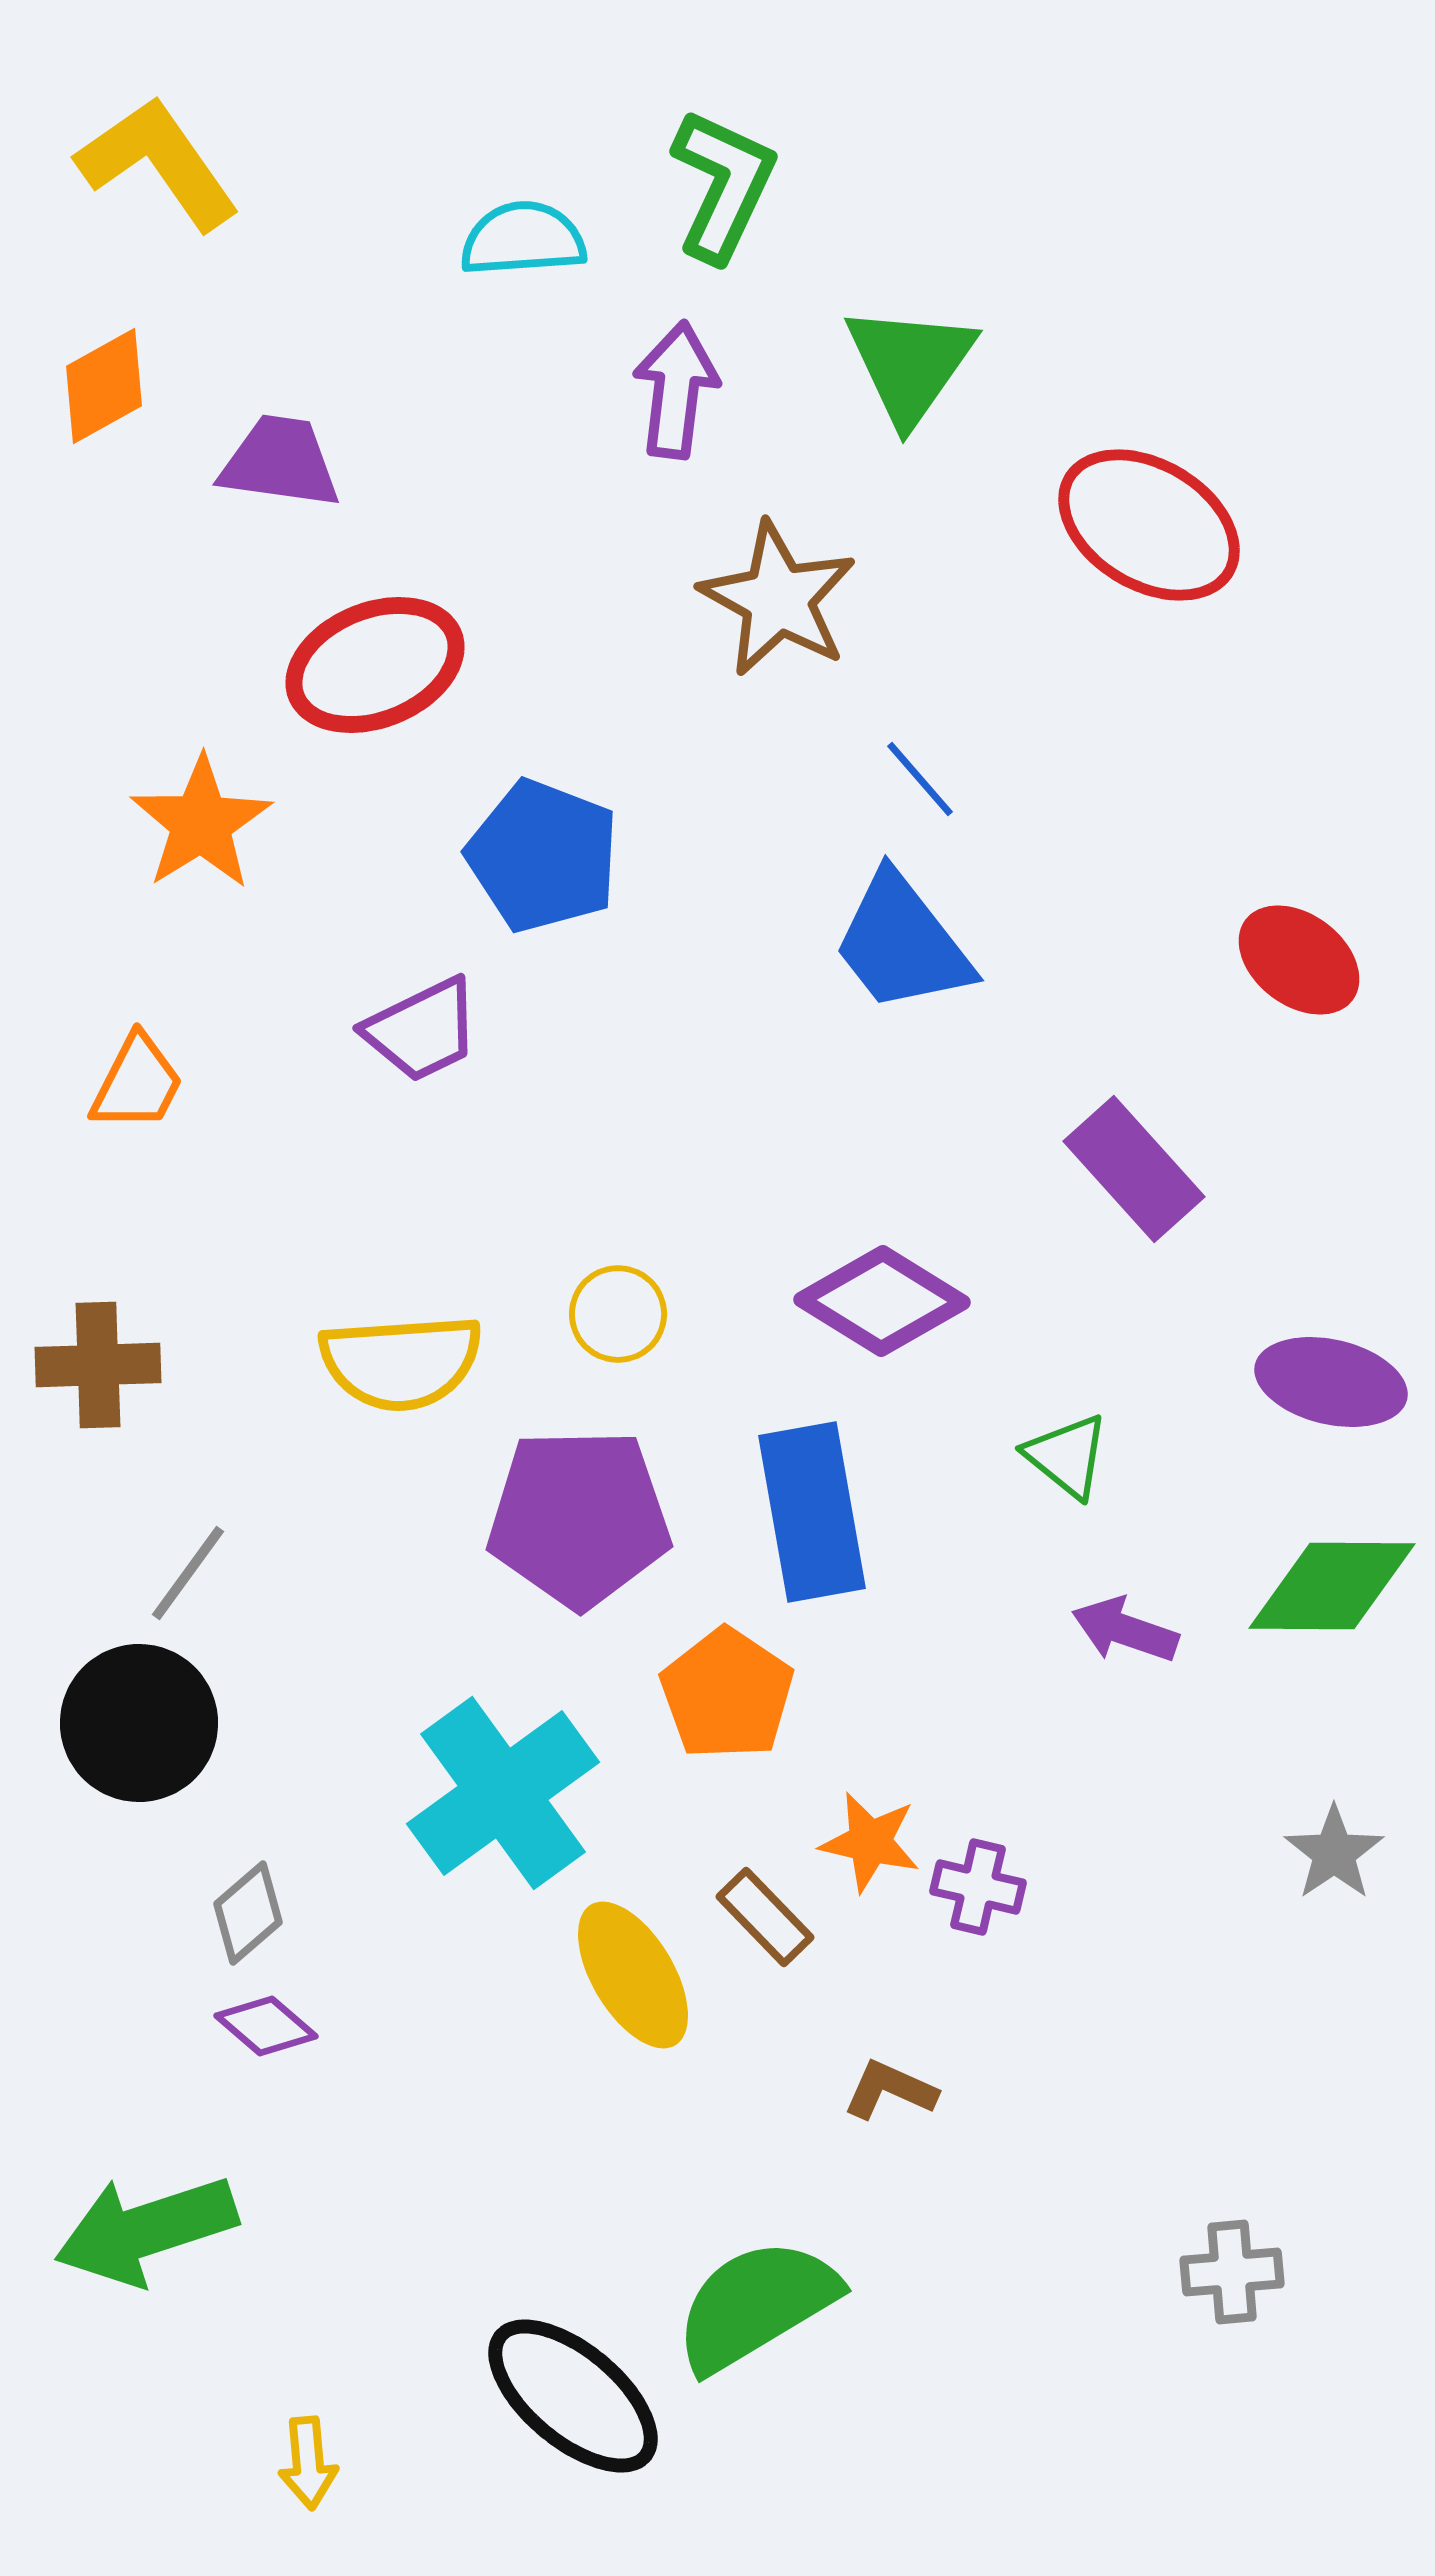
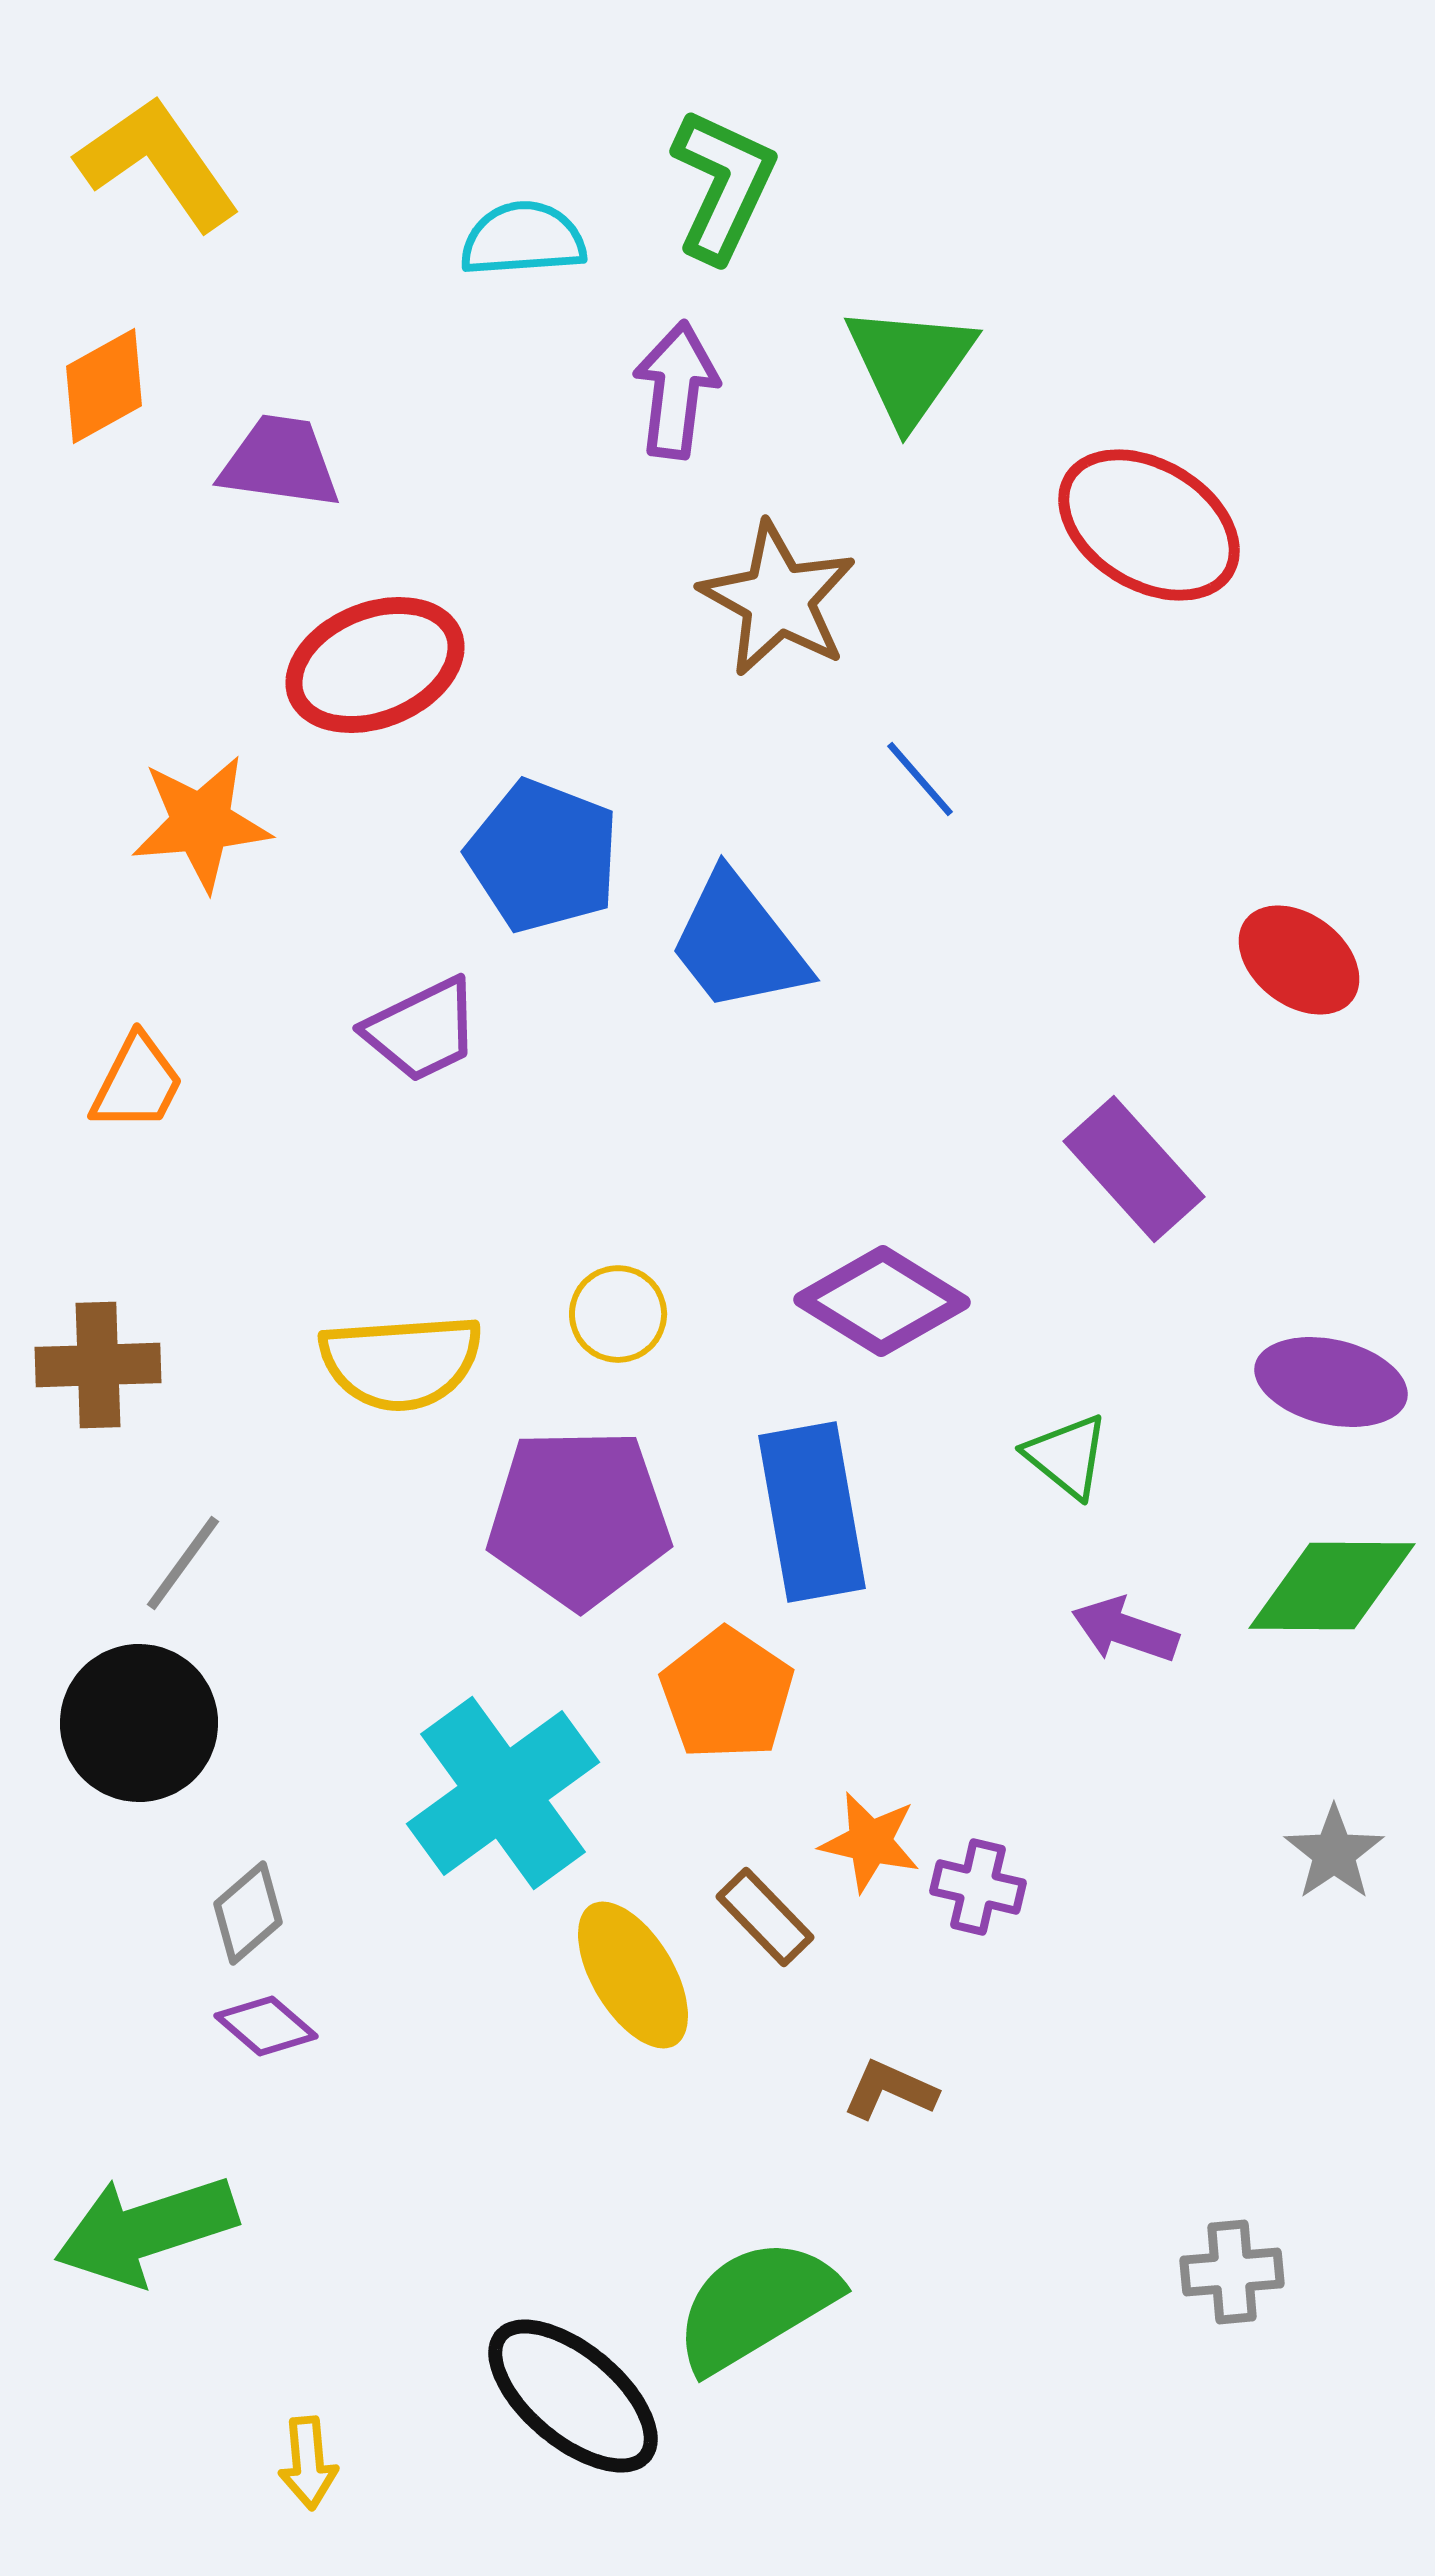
orange star at (201, 823): rotated 27 degrees clockwise
blue trapezoid at (902, 943): moved 164 px left
gray line at (188, 1573): moved 5 px left, 10 px up
